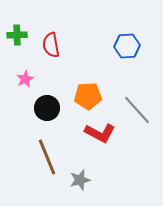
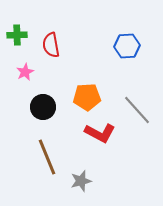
pink star: moved 7 px up
orange pentagon: moved 1 px left, 1 px down
black circle: moved 4 px left, 1 px up
gray star: moved 1 px right, 1 px down
